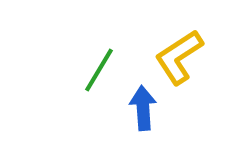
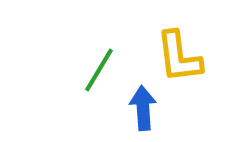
yellow L-shape: rotated 64 degrees counterclockwise
